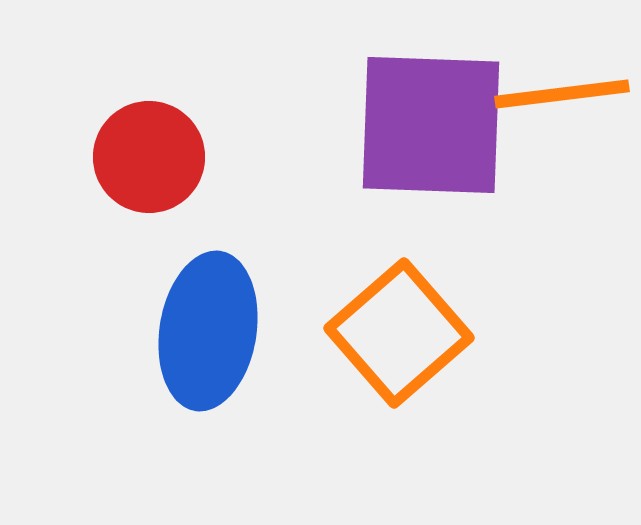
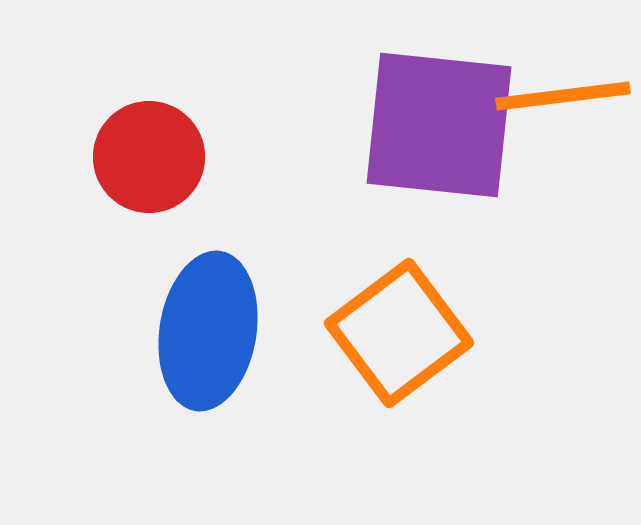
orange line: moved 1 px right, 2 px down
purple square: moved 8 px right; rotated 4 degrees clockwise
orange square: rotated 4 degrees clockwise
